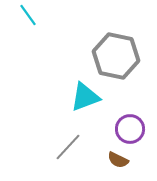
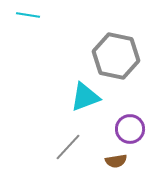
cyan line: rotated 45 degrees counterclockwise
brown semicircle: moved 2 px left, 1 px down; rotated 35 degrees counterclockwise
